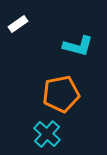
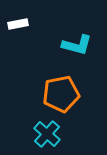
white rectangle: rotated 24 degrees clockwise
cyan L-shape: moved 1 px left, 1 px up
